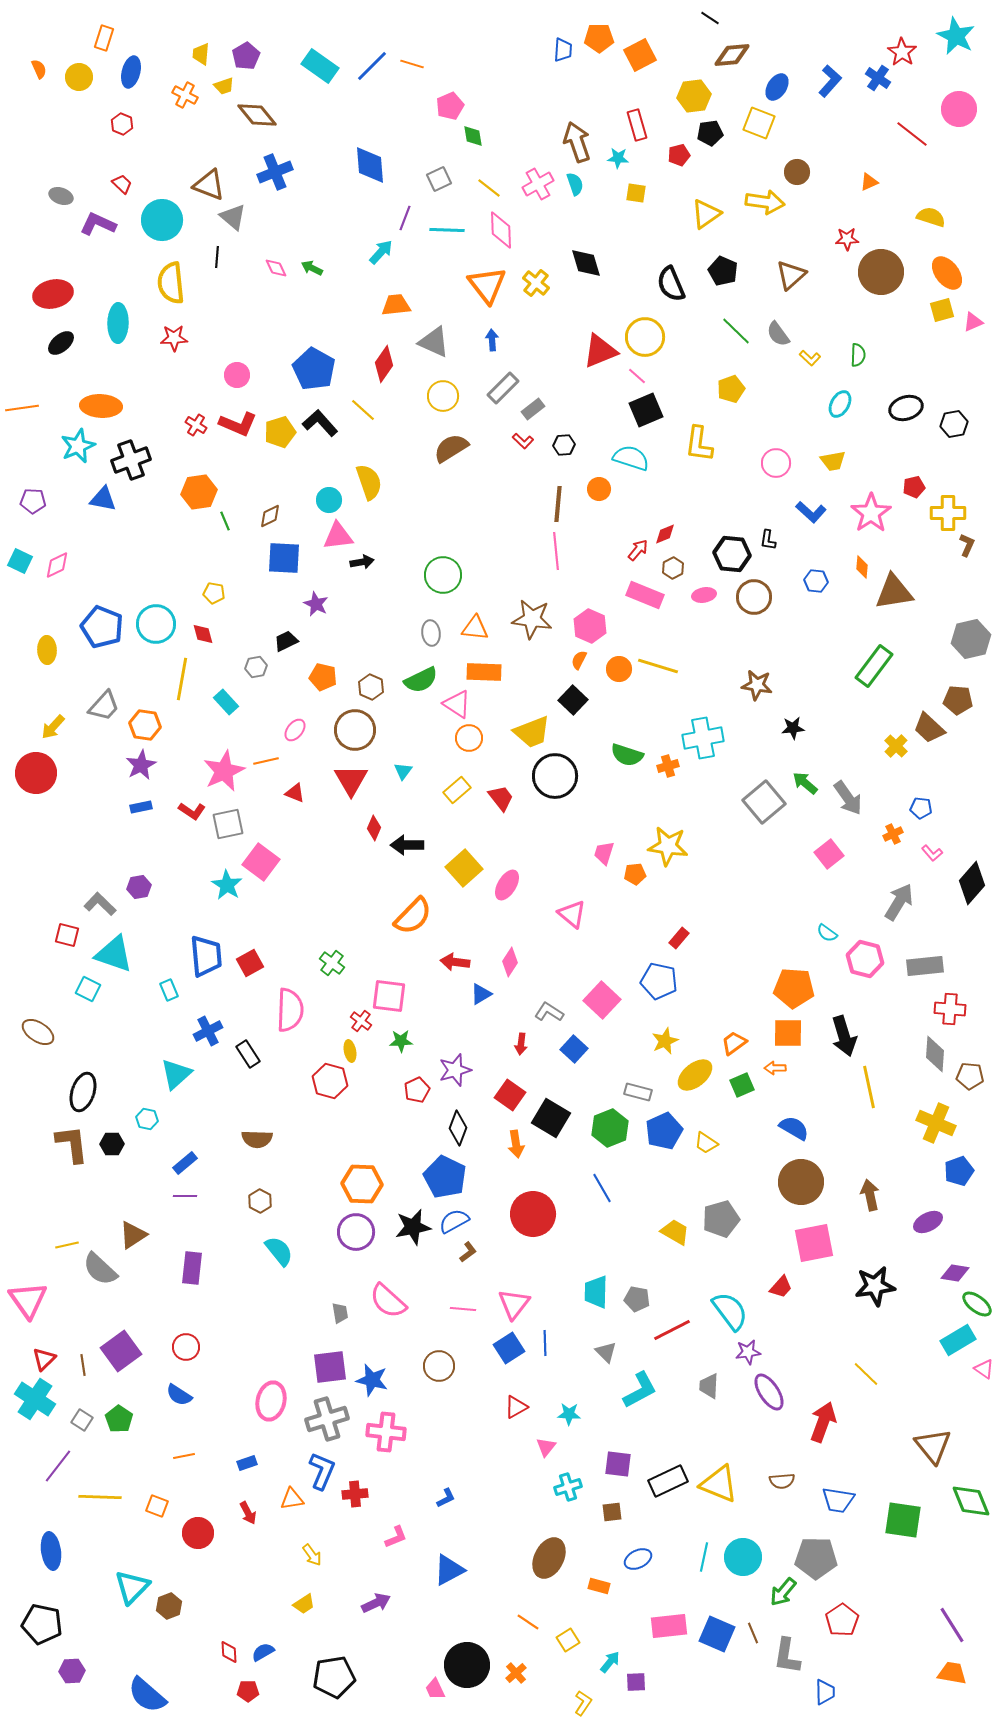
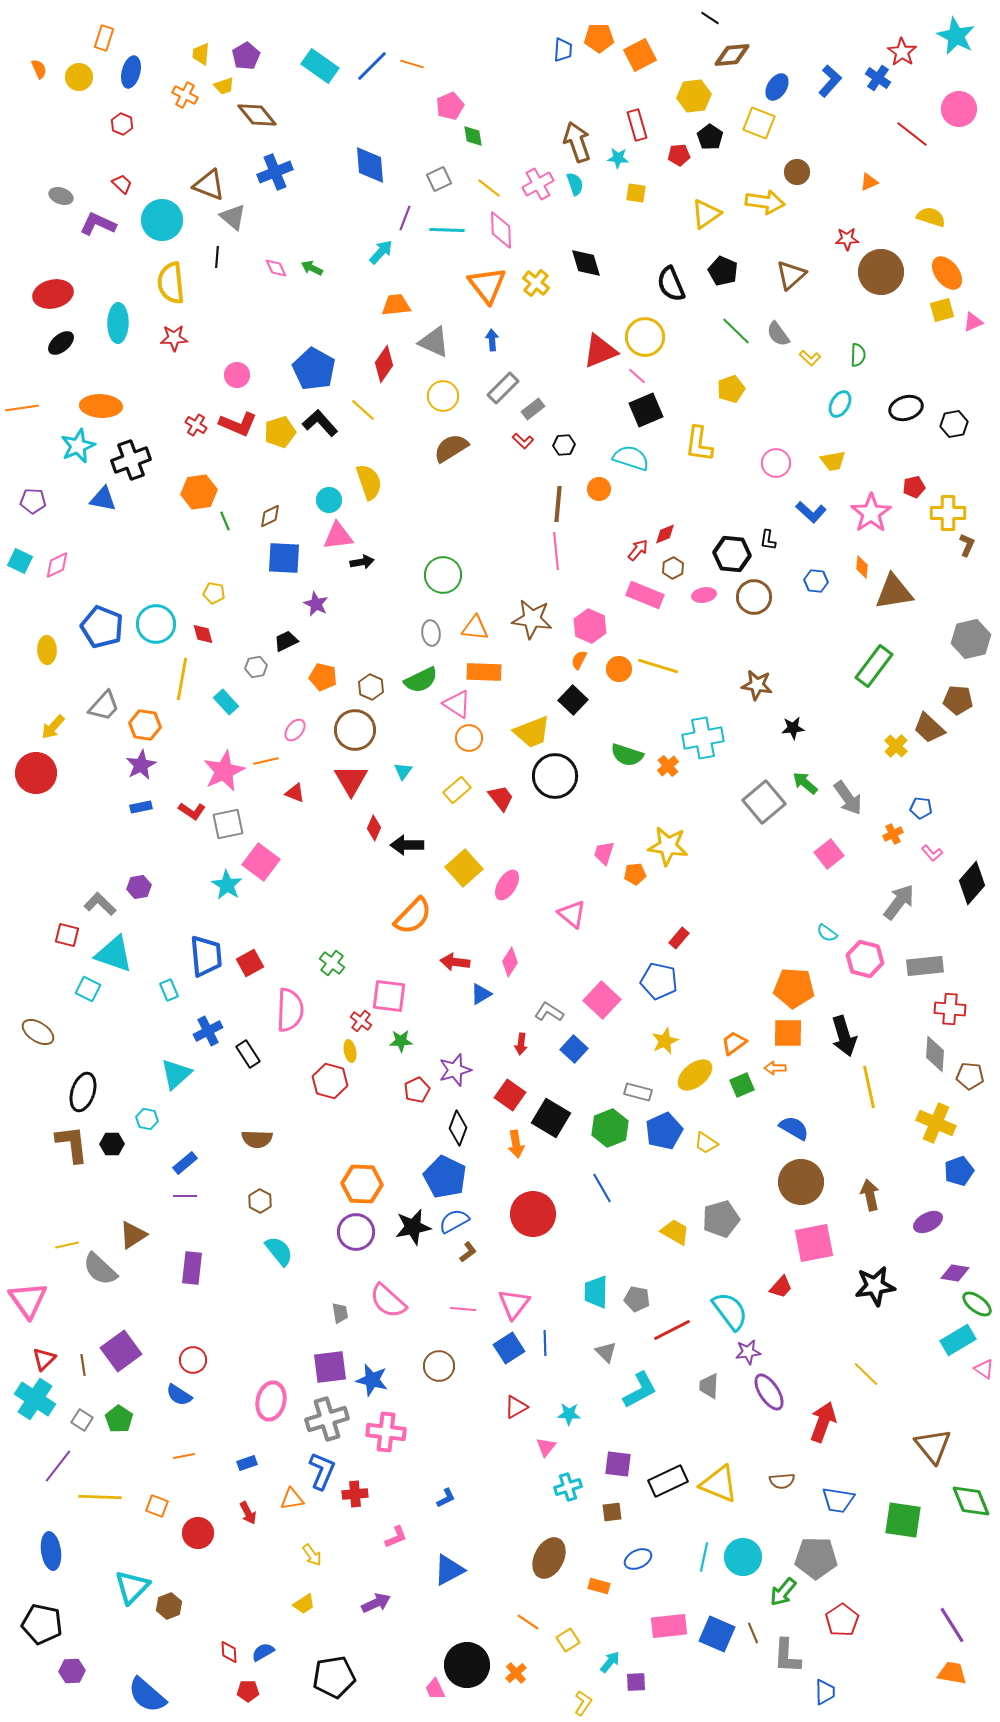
black pentagon at (710, 133): moved 4 px down; rotated 30 degrees counterclockwise
red pentagon at (679, 155): rotated 10 degrees clockwise
orange cross at (668, 766): rotated 25 degrees counterclockwise
gray arrow at (899, 902): rotated 6 degrees clockwise
red circle at (186, 1347): moved 7 px right, 13 px down
gray L-shape at (787, 1656): rotated 6 degrees counterclockwise
